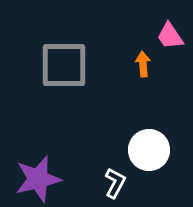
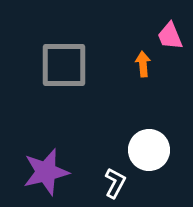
pink trapezoid: rotated 12 degrees clockwise
purple star: moved 8 px right, 7 px up
